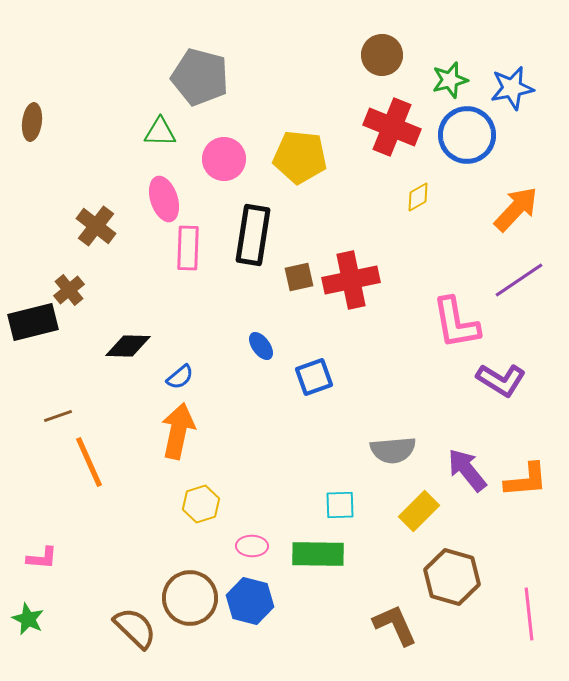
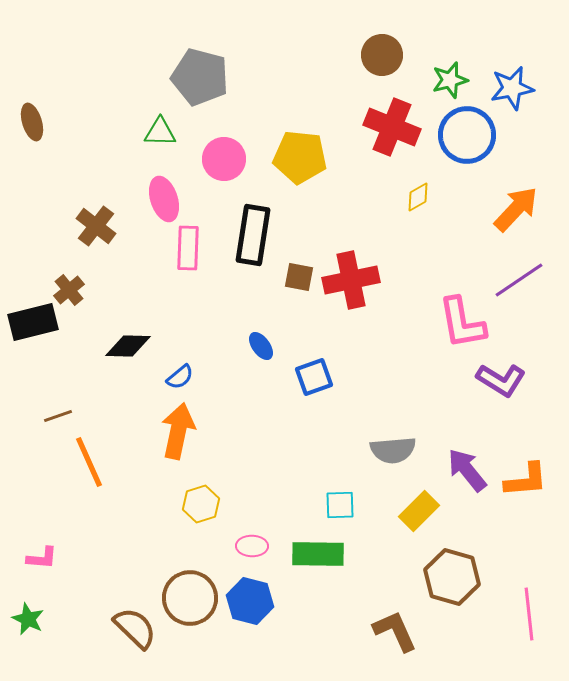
brown ellipse at (32, 122): rotated 24 degrees counterclockwise
brown square at (299, 277): rotated 24 degrees clockwise
pink L-shape at (456, 323): moved 6 px right
brown L-shape at (395, 625): moved 6 px down
